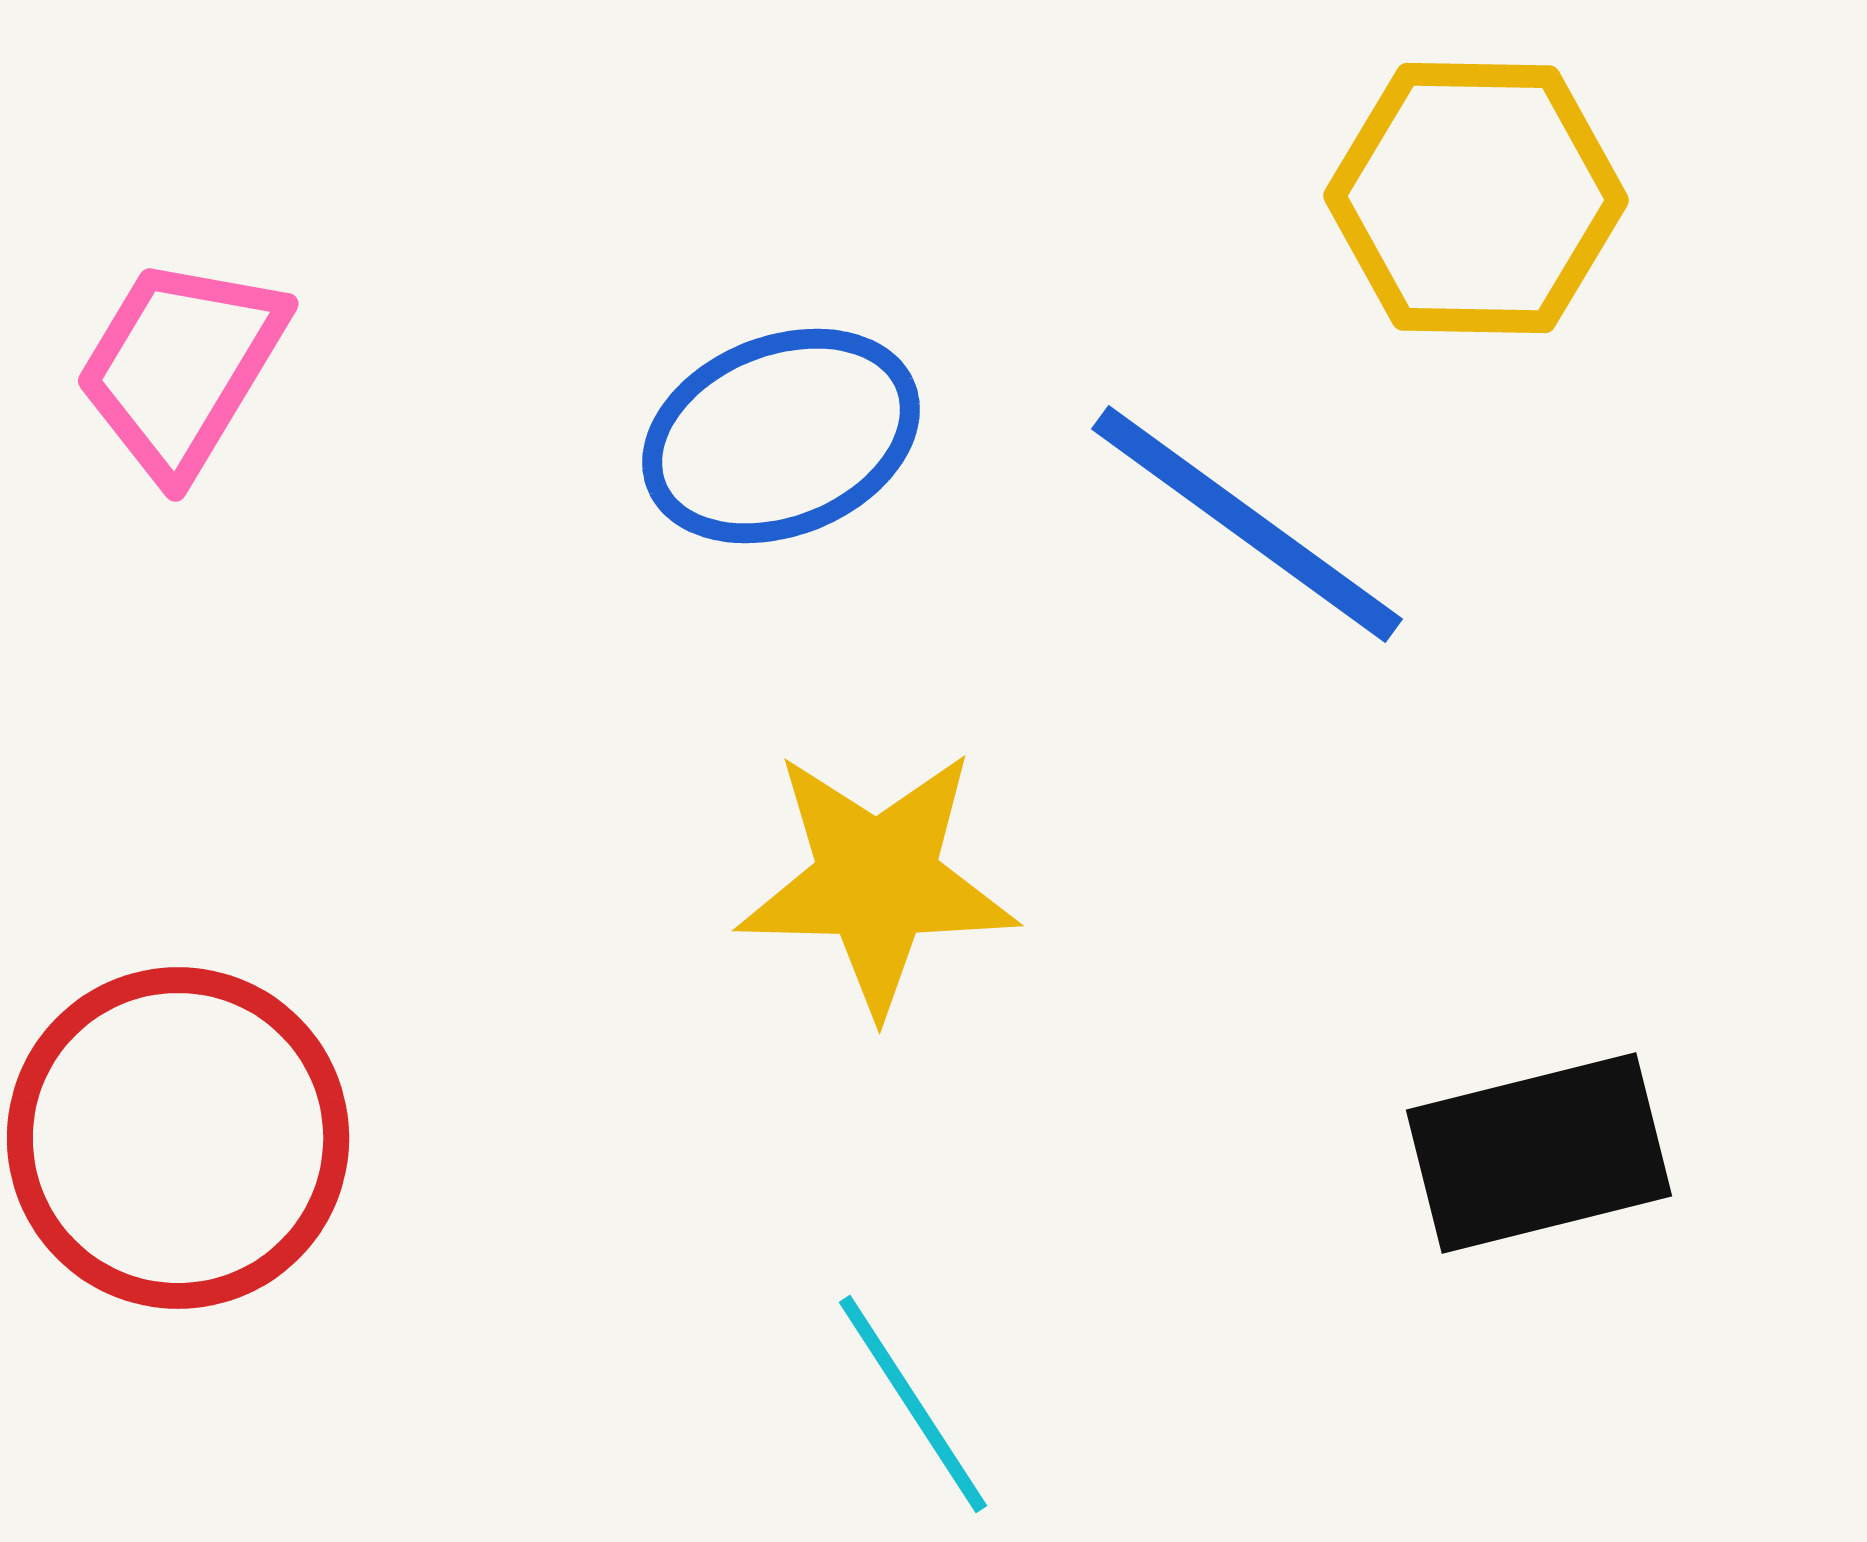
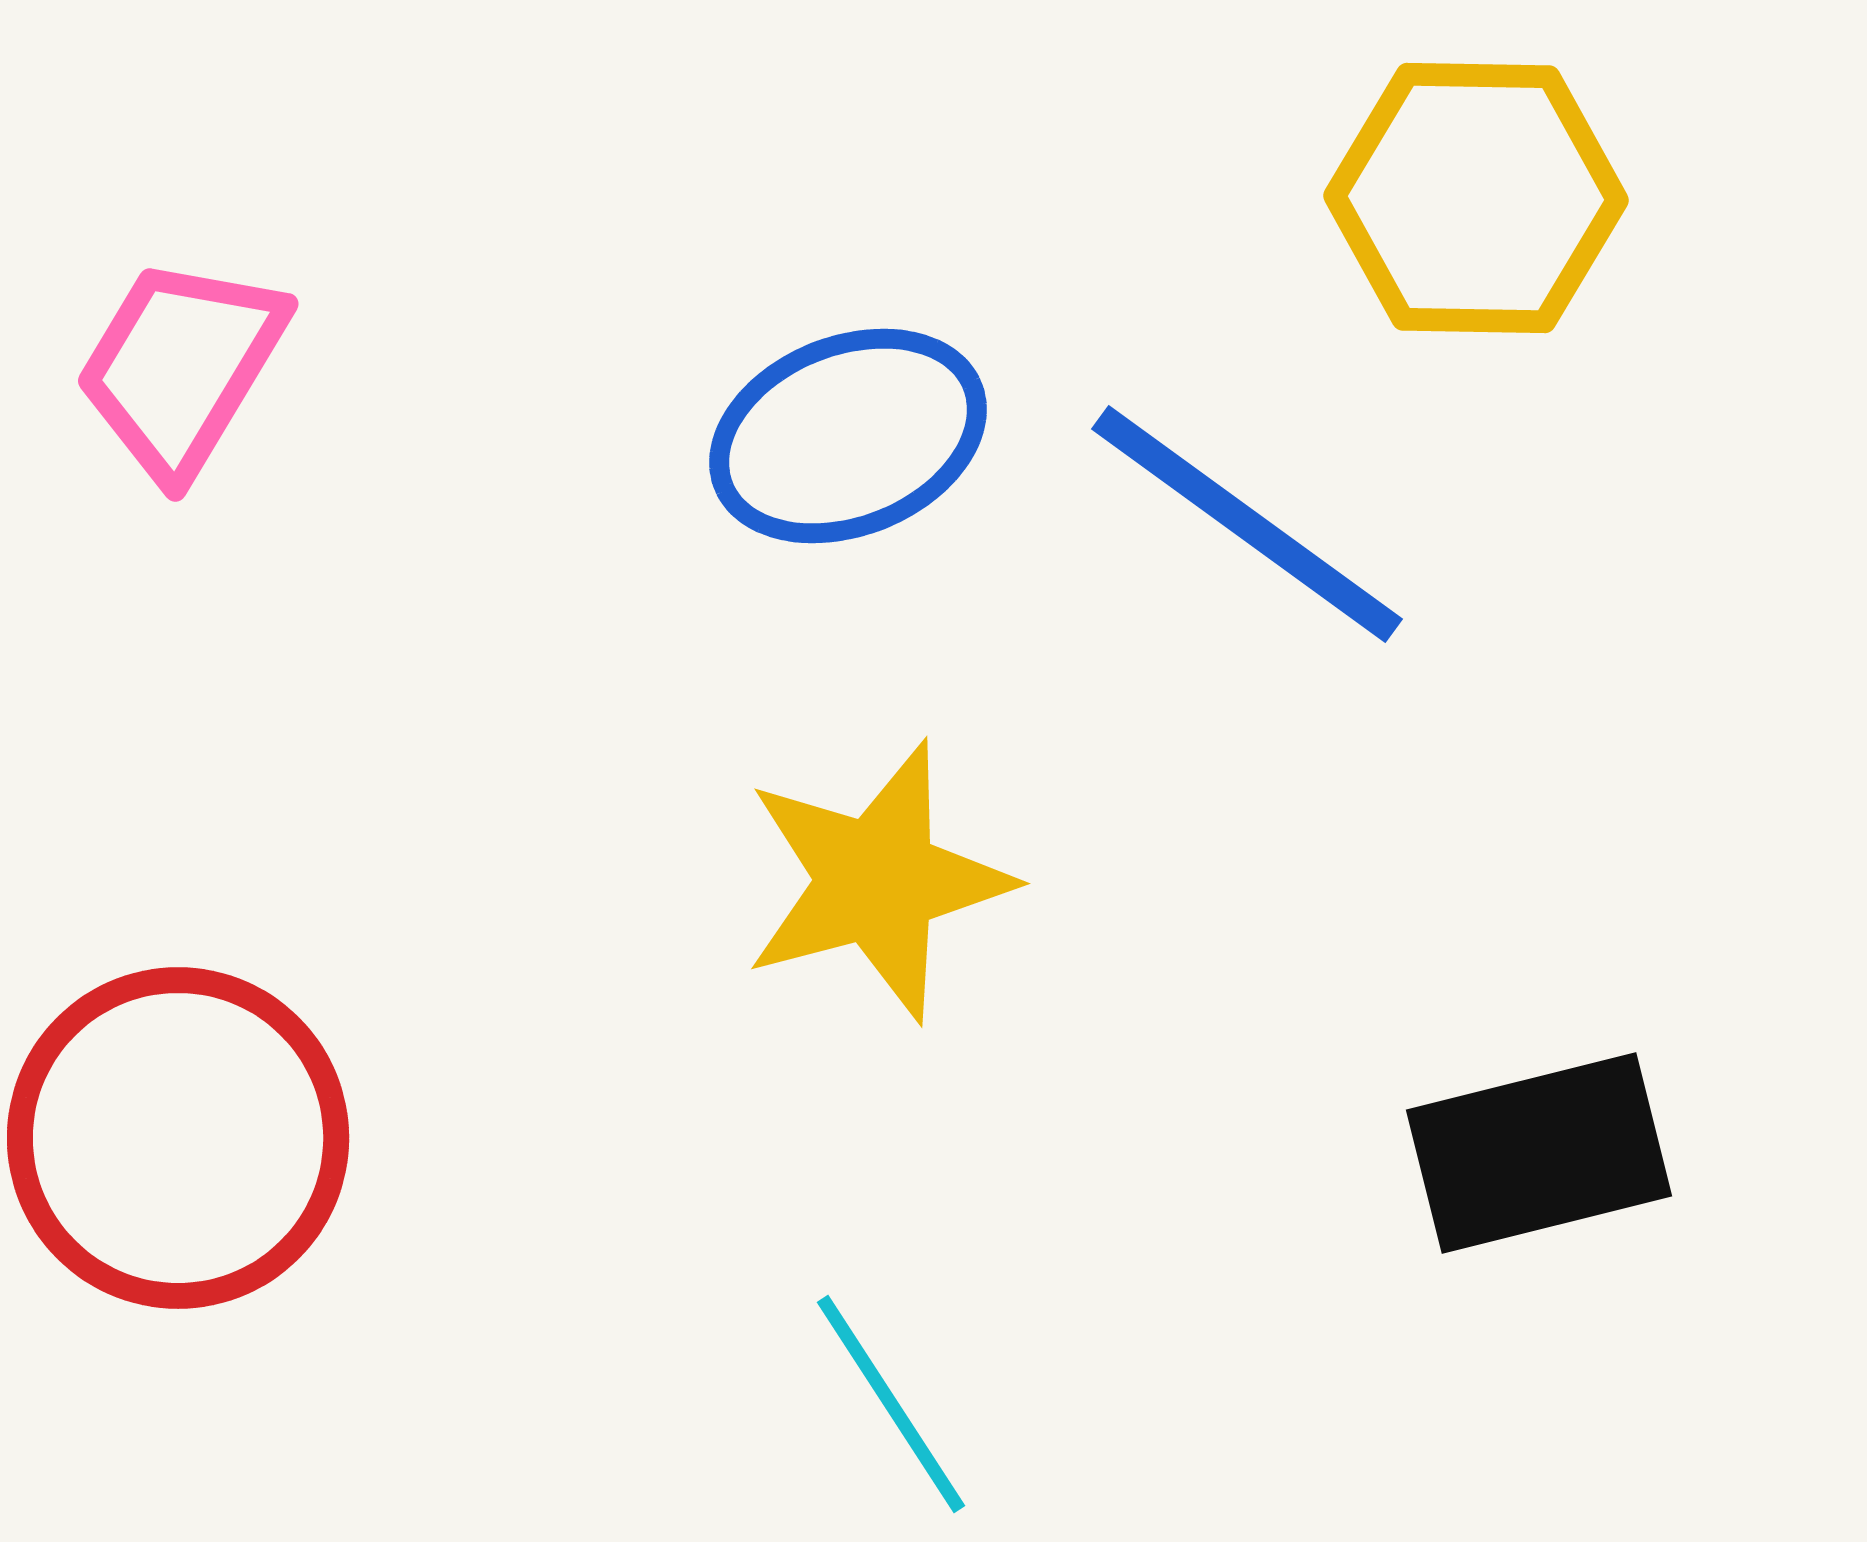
blue ellipse: moved 67 px right
yellow star: rotated 16 degrees counterclockwise
cyan line: moved 22 px left
